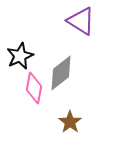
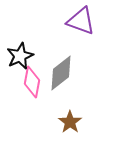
purple triangle: rotated 12 degrees counterclockwise
pink diamond: moved 2 px left, 6 px up
